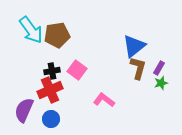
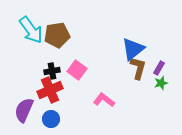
blue triangle: moved 1 px left, 3 px down
